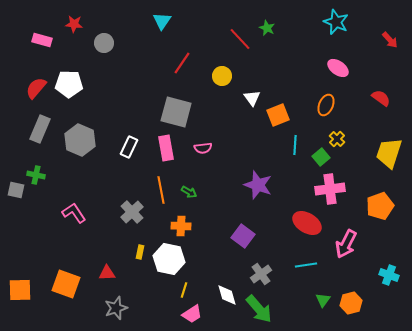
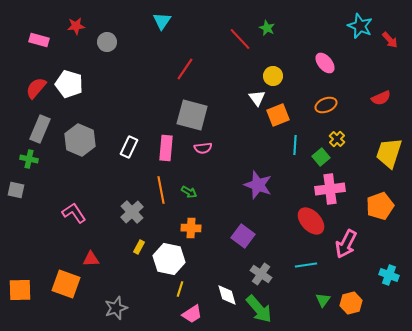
cyan star at (336, 22): moved 24 px right, 4 px down
red star at (74, 24): moved 2 px right, 2 px down; rotated 12 degrees counterclockwise
pink rectangle at (42, 40): moved 3 px left
gray circle at (104, 43): moved 3 px right, 1 px up
red line at (182, 63): moved 3 px right, 6 px down
pink ellipse at (338, 68): moved 13 px left, 5 px up; rotated 15 degrees clockwise
yellow circle at (222, 76): moved 51 px right
white pentagon at (69, 84): rotated 16 degrees clockwise
white triangle at (252, 98): moved 5 px right
red semicircle at (381, 98): rotated 120 degrees clockwise
orange ellipse at (326, 105): rotated 45 degrees clockwise
gray square at (176, 112): moved 16 px right, 3 px down
pink rectangle at (166, 148): rotated 15 degrees clockwise
green cross at (36, 175): moved 7 px left, 16 px up
red ellipse at (307, 223): moved 4 px right, 2 px up; rotated 16 degrees clockwise
orange cross at (181, 226): moved 10 px right, 2 px down
yellow rectangle at (140, 252): moved 1 px left, 5 px up; rotated 16 degrees clockwise
red triangle at (107, 273): moved 16 px left, 14 px up
gray cross at (261, 274): rotated 20 degrees counterclockwise
yellow line at (184, 290): moved 4 px left, 1 px up
